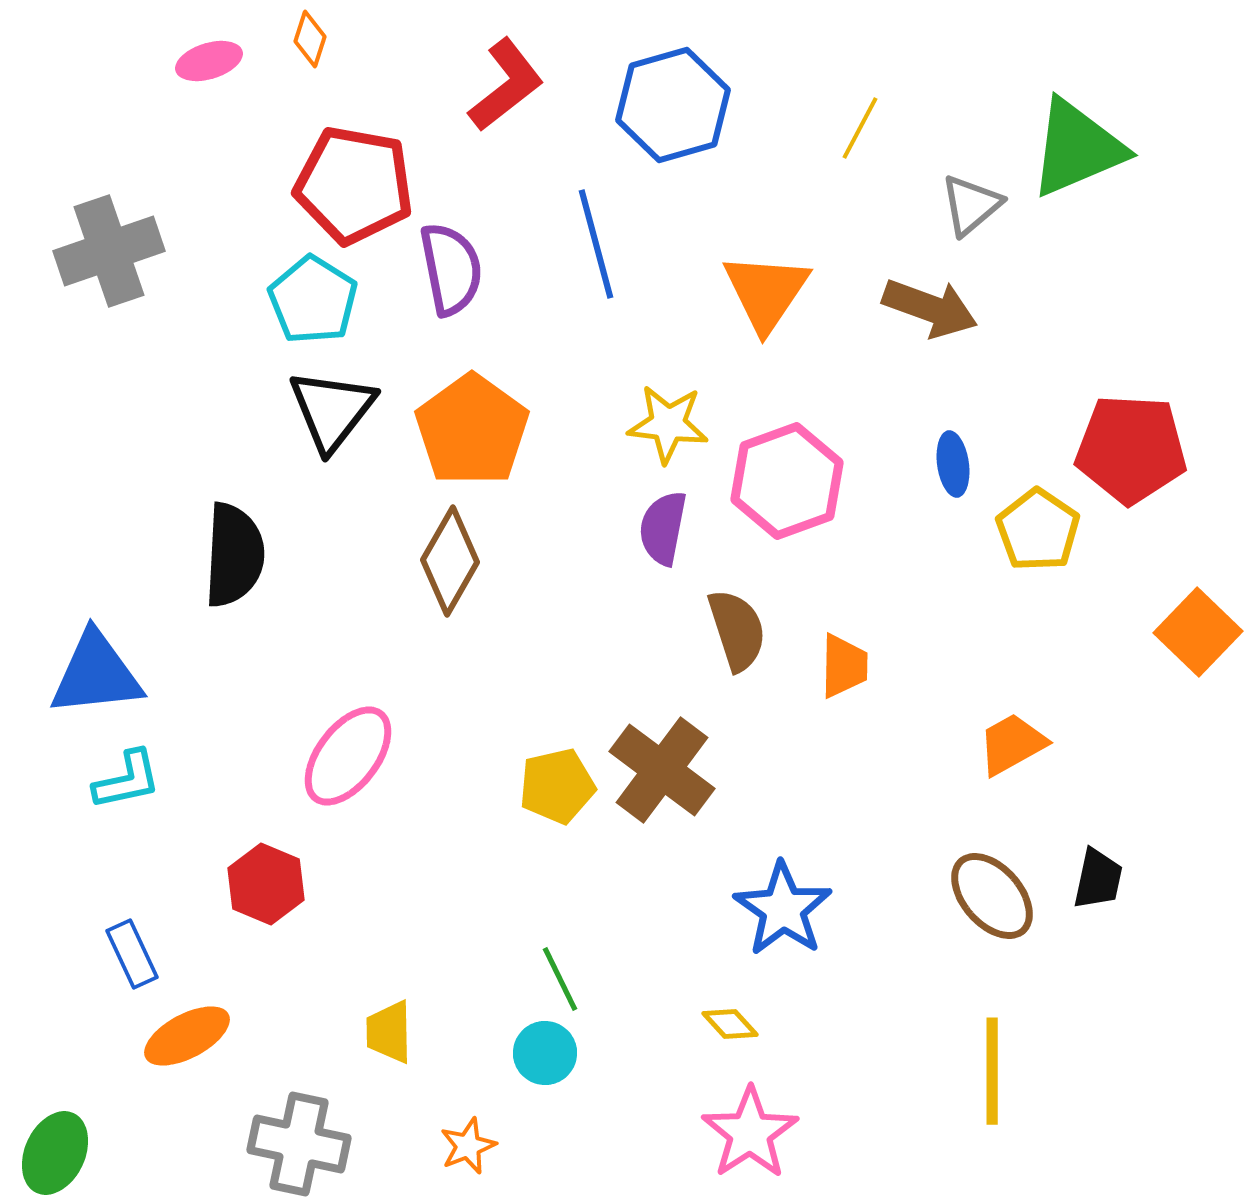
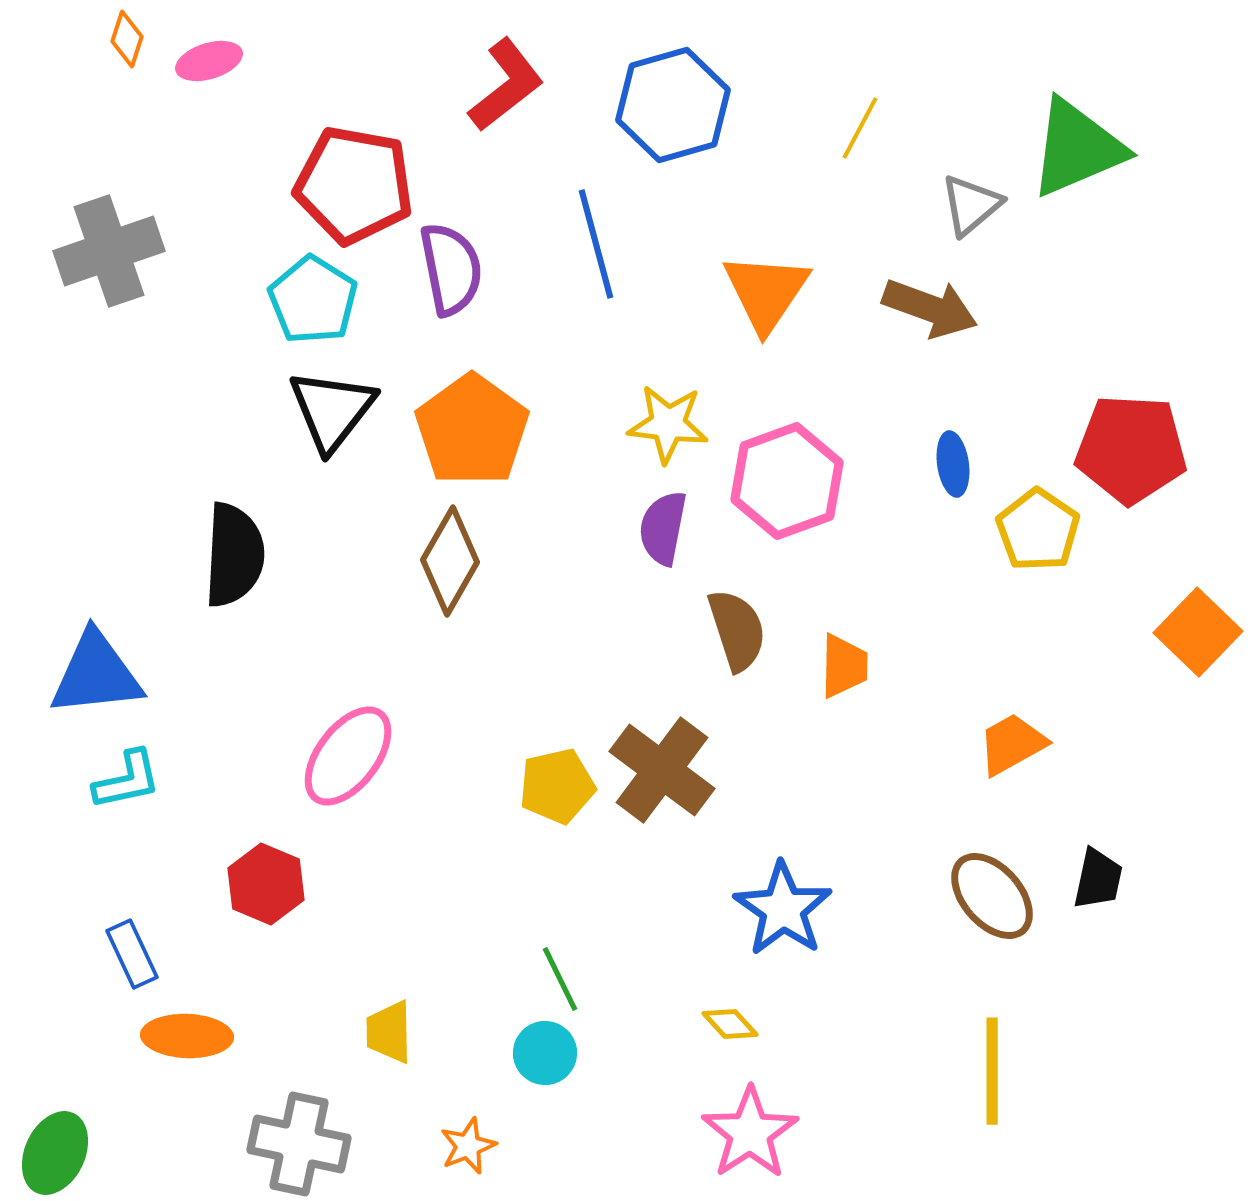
orange diamond at (310, 39): moved 183 px left
orange ellipse at (187, 1036): rotated 30 degrees clockwise
